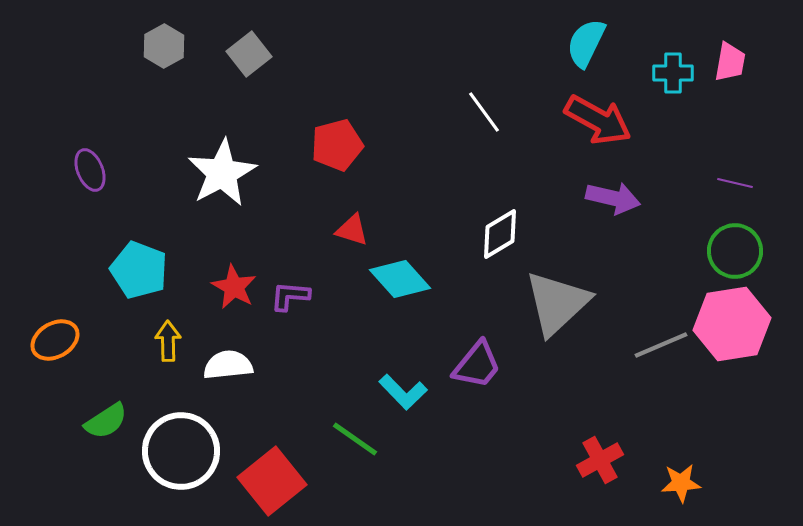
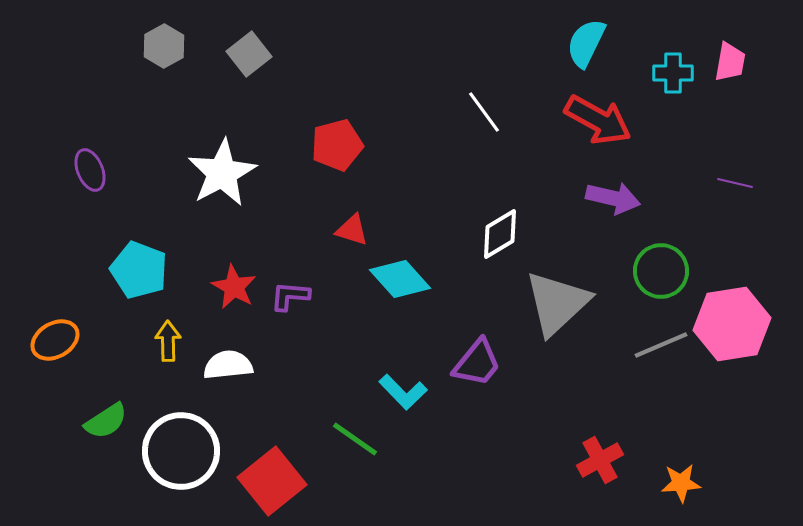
green circle: moved 74 px left, 20 px down
purple trapezoid: moved 2 px up
